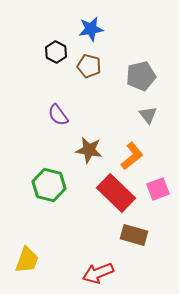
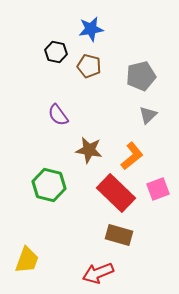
black hexagon: rotated 15 degrees counterclockwise
gray triangle: rotated 24 degrees clockwise
brown rectangle: moved 15 px left
